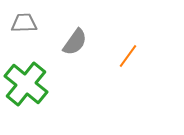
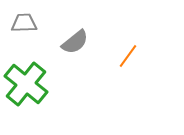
gray semicircle: rotated 16 degrees clockwise
